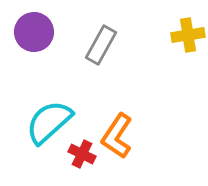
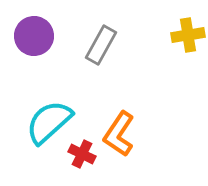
purple circle: moved 4 px down
orange L-shape: moved 2 px right, 2 px up
